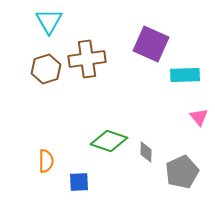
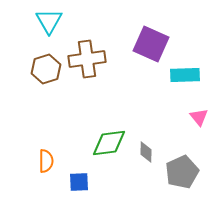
green diamond: moved 2 px down; rotated 27 degrees counterclockwise
